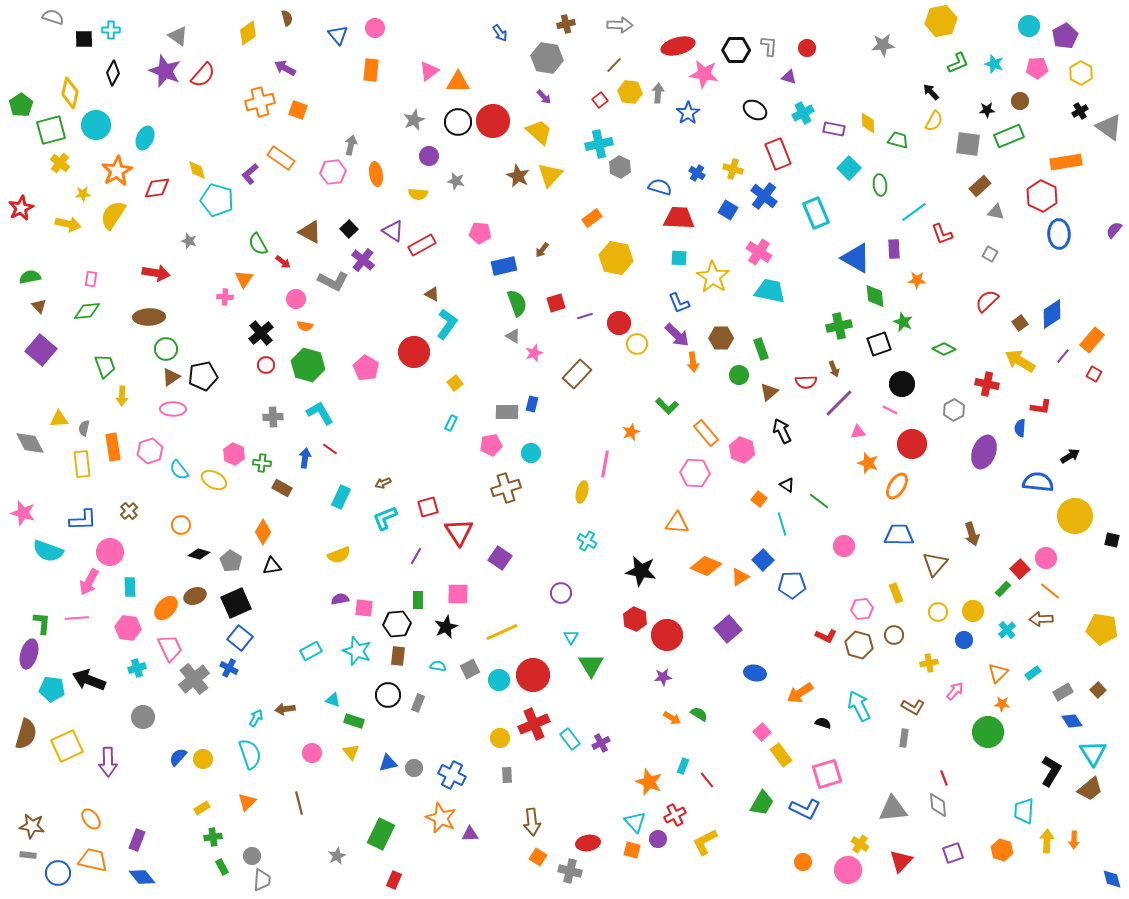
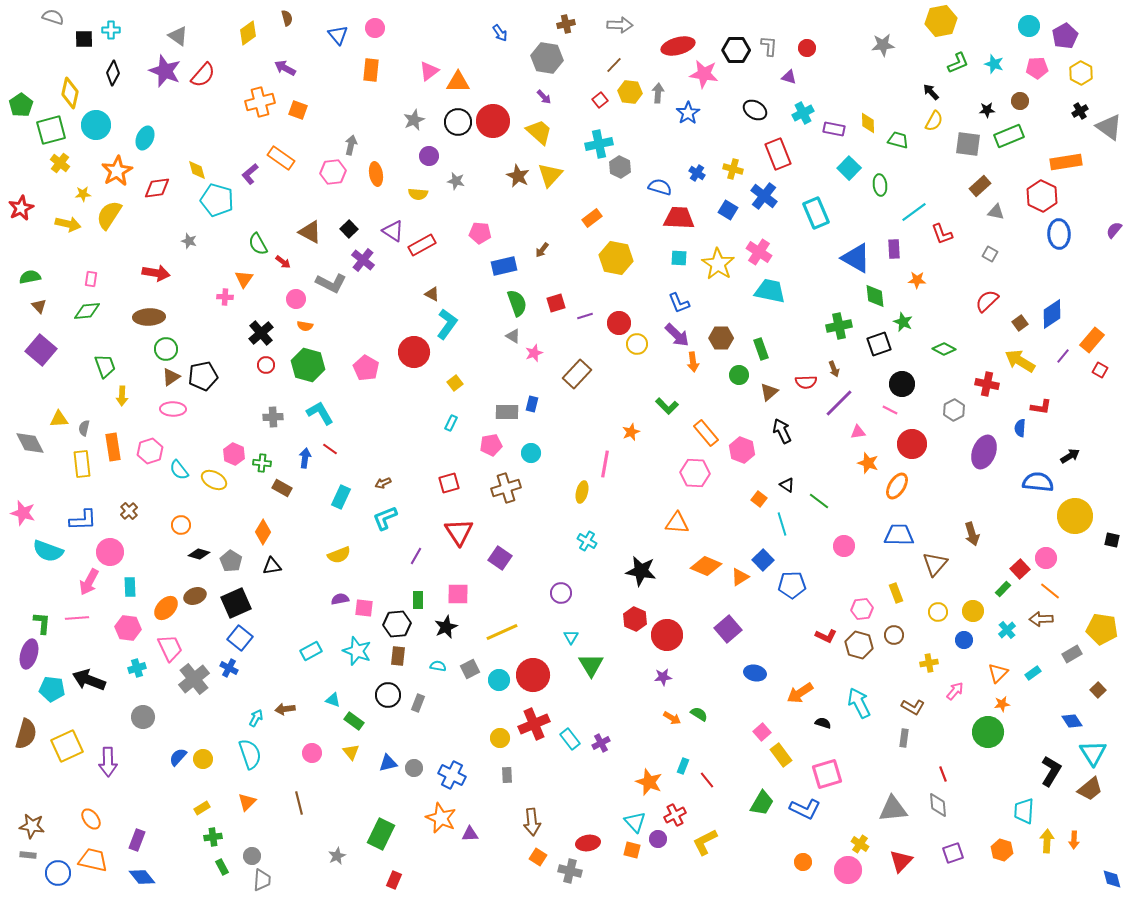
yellow semicircle at (113, 215): moved 4 px left
yellow star at (713, 277): moved 5 px right, 13 px up
gray L-shape at (333, 281): moved 2 px left, 2 px down
red square at (1094, 374): moved 6 px right, 4 px up
red square at (428, 507): moved 21 px right, 24 px up
gray rectangle at (1063, 692): moved 9 px right, 38 px up
orange star at (1002, 704): rotated 14 degrees counterclockwise
cyan arrow at (859, 706): moved 3 px up
green rectangle at (354, 721): rotated 18 degrees clockwise
red line at (944, 778): moved 1 px left, 4 px up
